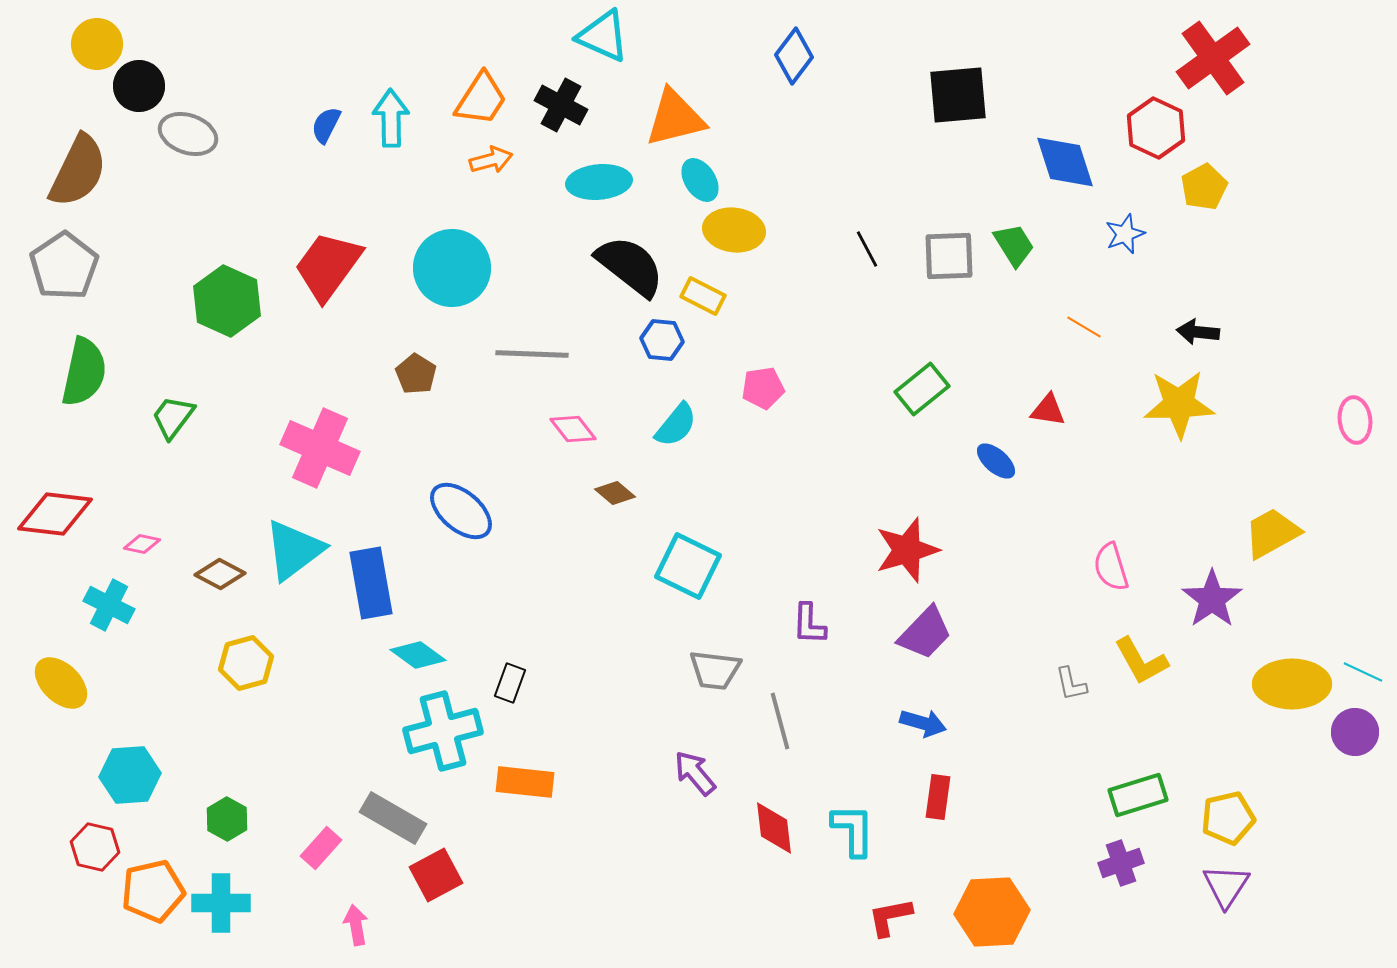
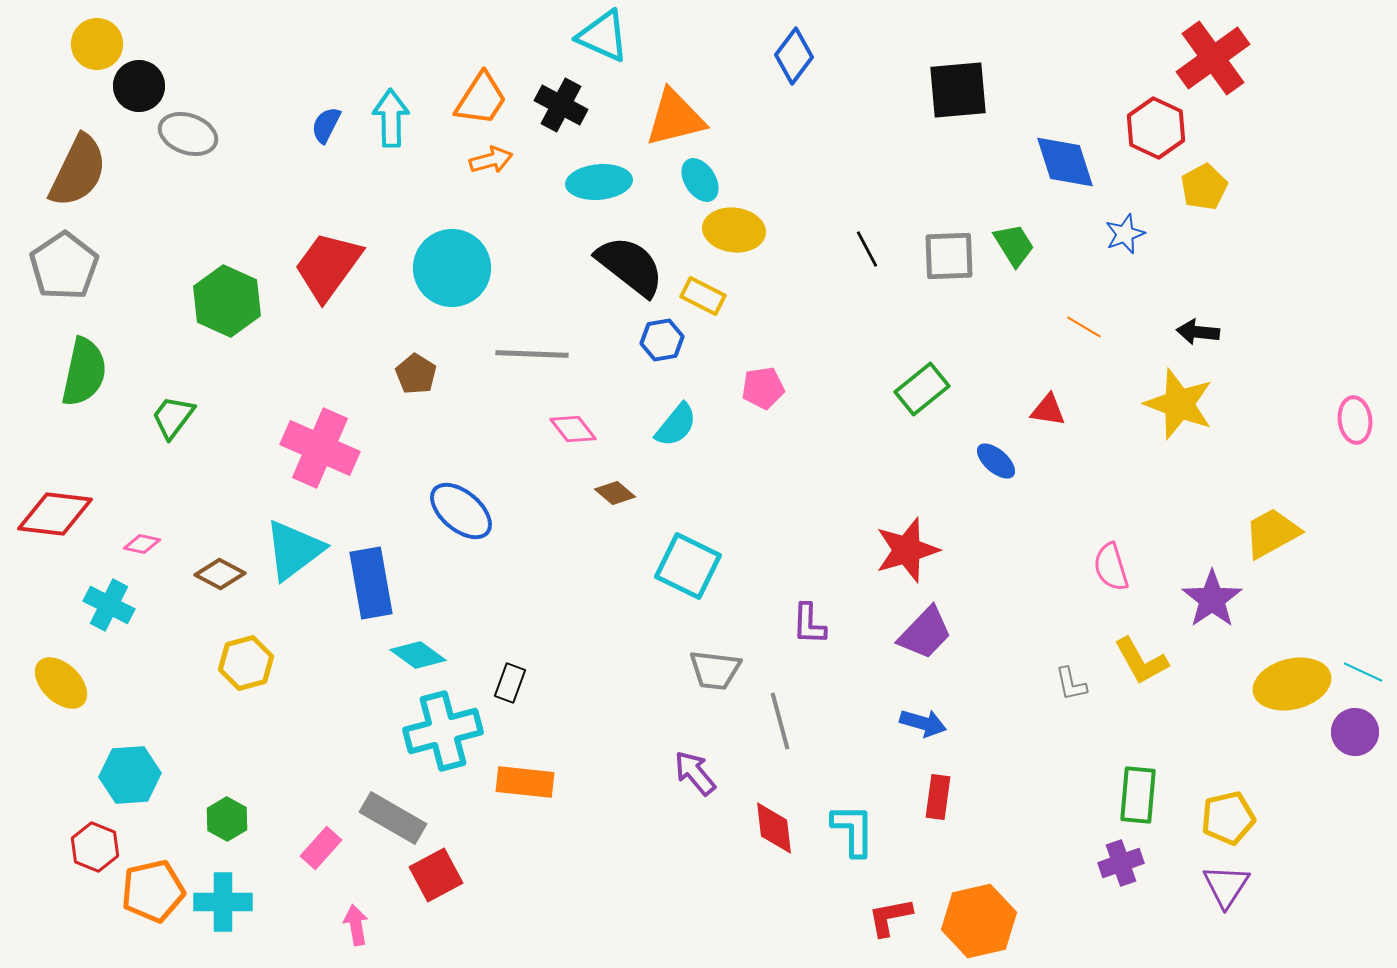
black square at (958, 95): moved 5 px up
blue hexagon at (662, 340): rotated 15 degrees counterclockwise
yellow star at (1179, 404): rotated 22 degrees clockwise
yellow ellipse at (1292, 684): rotated 14 degrees counterclockwise
green rectangle at (1138, 795): rotated 68 degrees counterclockwise
red hexagon at (95, 847): rotated 9 degrees clockwise
cyan cross at (221, 903): moved 2 px right, 1 px up
orange hexagon at (992, 912): moved 13 px left, 9 px down; rotated 10 degrees counterclockwise
